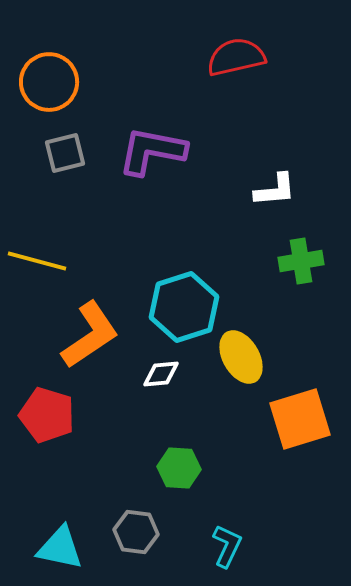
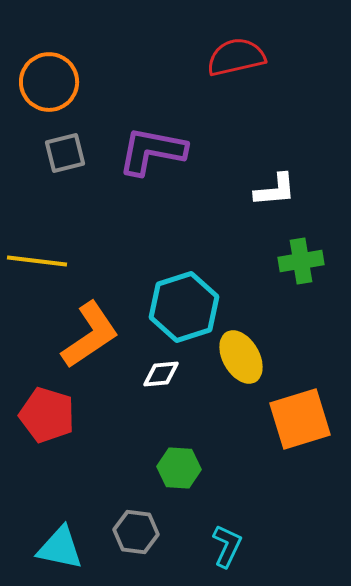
yellow line: rotated 8 degrees counterclockwise
